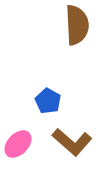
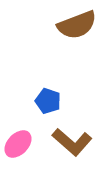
brown semicircle: rotated 72 degrees clockwise
blue pentagon: rotated 10 degrees counterclockwise
